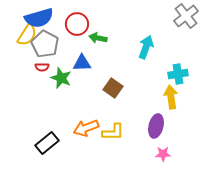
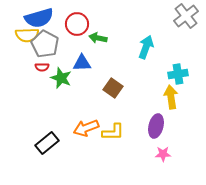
yellow semicircle: rotated 55 degrees clockwise
